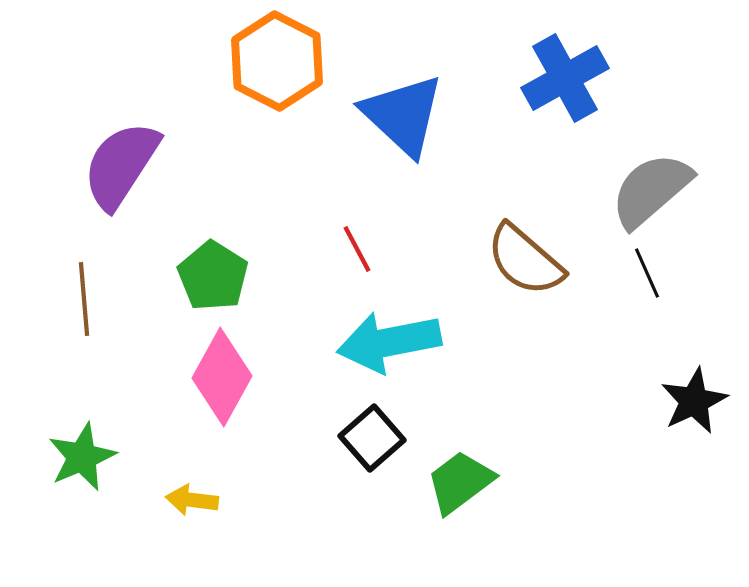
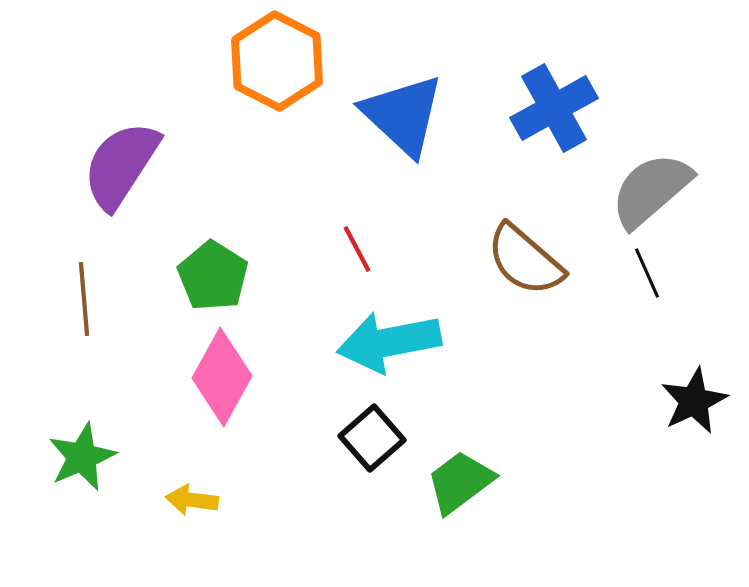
blue cross: moved 11 px left, 30 px down
